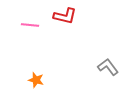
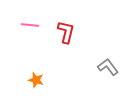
red L-shape: moved 1 px right, 16 px down; rotated 90 degrees counterclockwise
